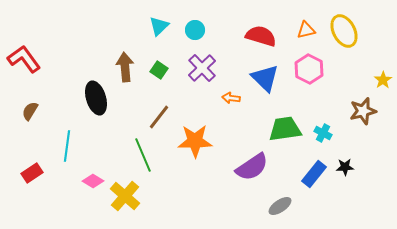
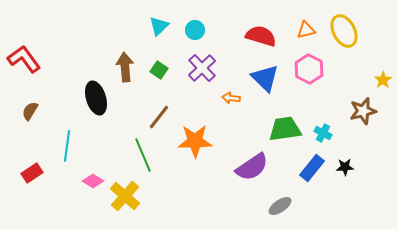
blue rectangle: moved 2 px left, 6 px up
